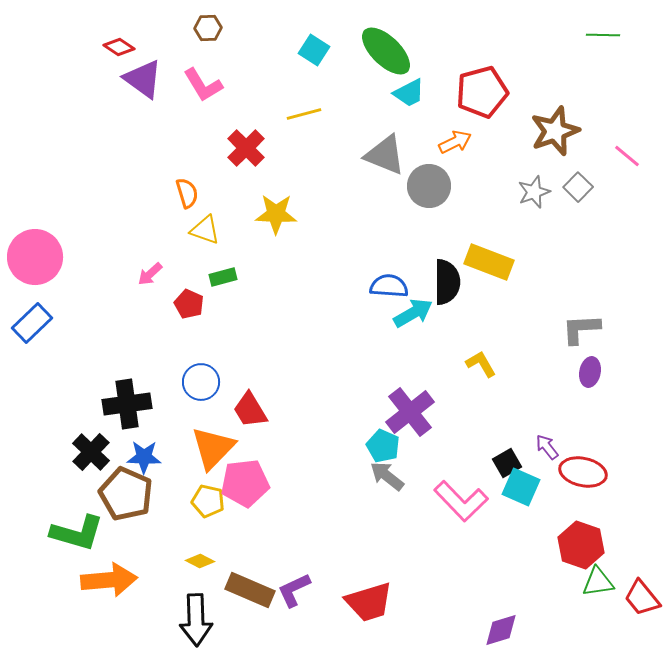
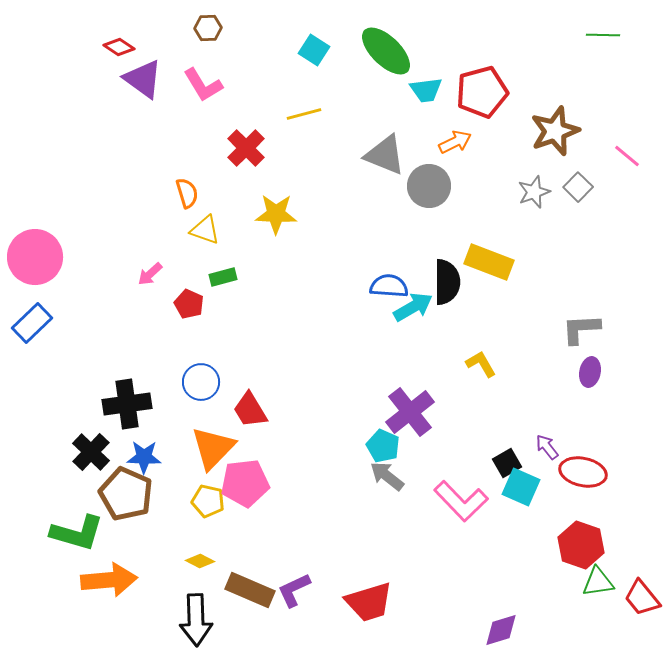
cyan trapezoid at (409, 93): moved 17 px right, 3 px up; rotated 20 degrees clockwise
cyan arrow at (413, 313): moved 6 px up
